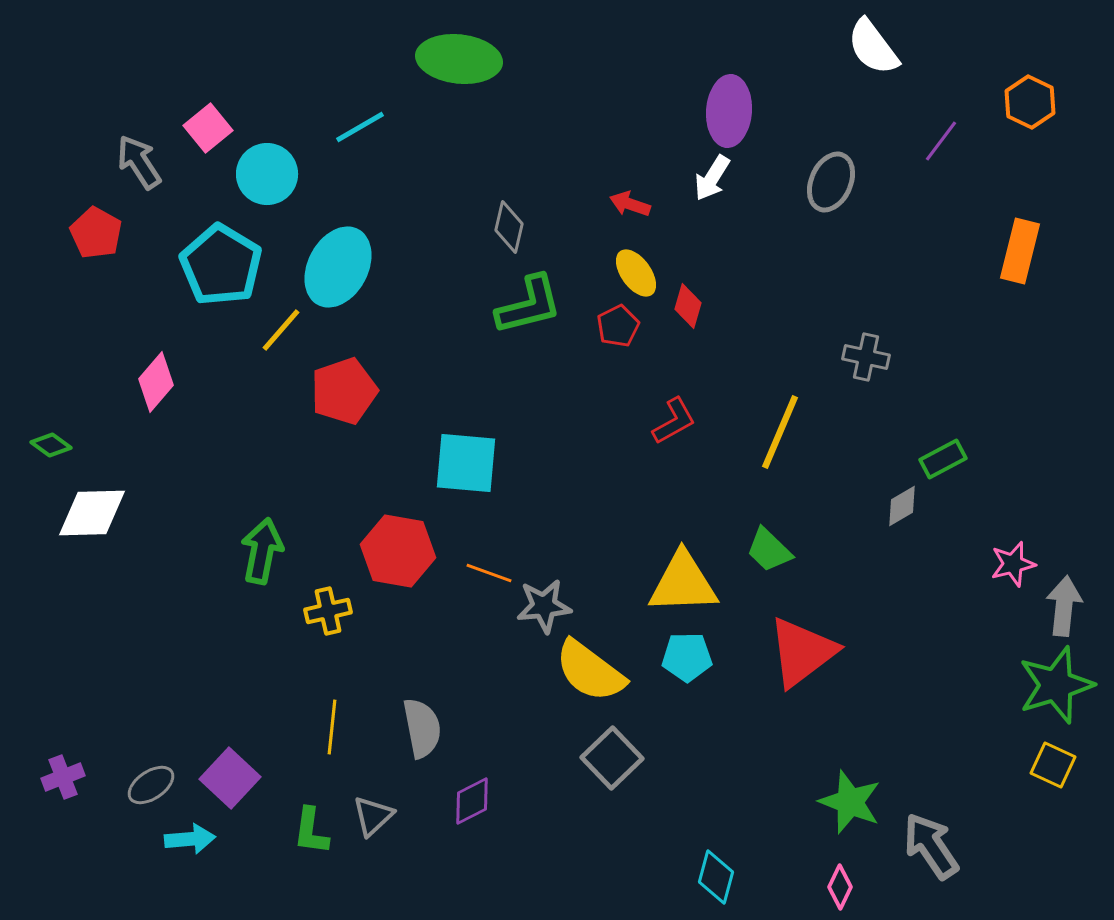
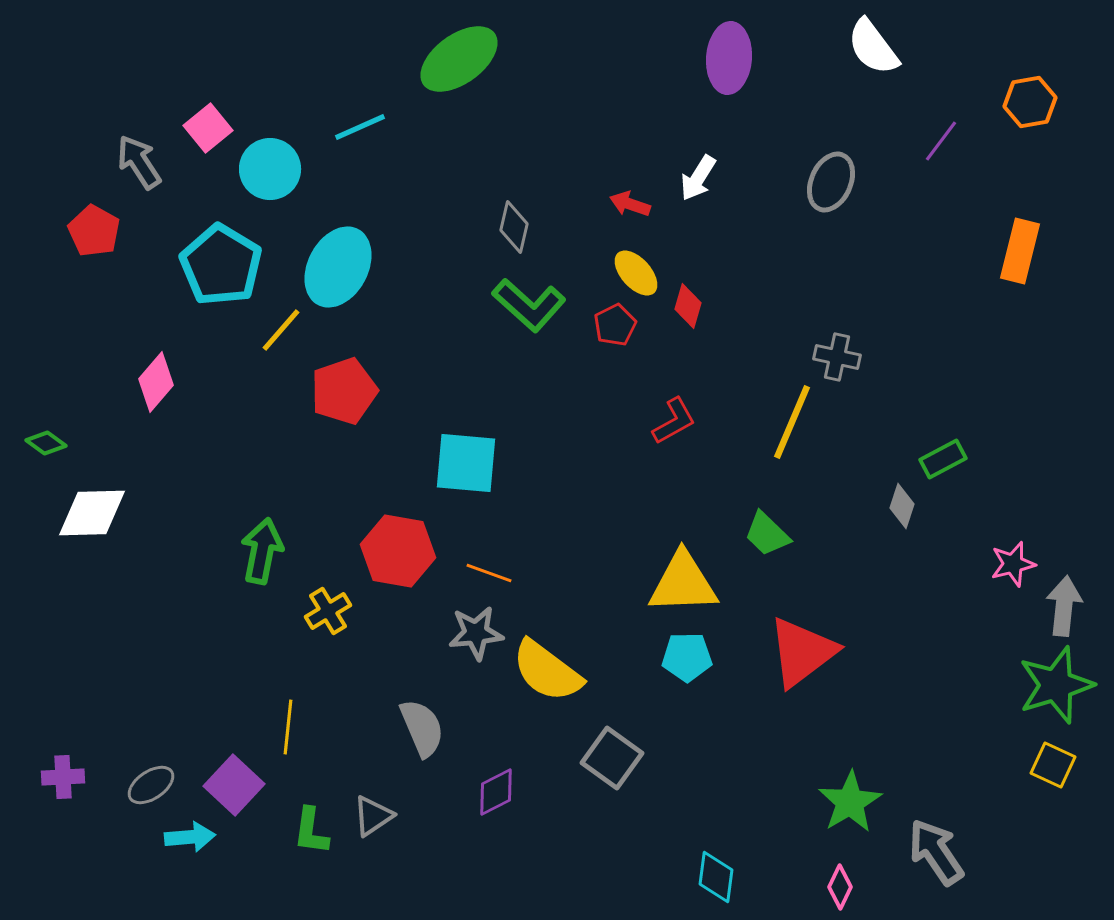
green ellipse at (459, 59): rotated 42 degrees counterclockwise
orange hexagon at (1030, 102): rotated 24 degrees clockwise
purple ellipse at (729, 111): moved 53 px up
cyan line at (360, 127): rotated 6 degrees clockwise
cyan circle at (267, 174): moved 3 px right, 5 px up
white arrow at (712, 178): moved 14 px left
gray diamond at (509, 227): moved 5 px right
red pentagon at (96, 233): moved 2 px left, 2 px up
yellow ellipse at (636, 273): rotated 6 degrees counterclockwise
green L-shape at (529, 305): rotated 56 degrees clockwise
red pentagon at (618, 326): moved 3 px left, 1 px up
gray cross at (866, 357): moved 29 px left
yellow line at (780, 432): moved 12 px right, 10 px up
green diamond at (51, 445): moved 5 px left, 2 px up
gray diamond at (902, 506): rotated 42 degrees counterclockwise
green trapezoid at (769, 550): moved 2 px left, 16 px up
gray star at (544, 606): moved 68 px left, 27 px down
yellow cross at (328, 611): rotated 18 degrees counterclockwise
yellow semicircle at (590, 671): moved 43 px left
yellow line at (332, 727): moved 44 px left
gray semicircle at (422, 728): rotated 12 degrees counterclockwise
gray square at (612, 758): rotated 10 degrees counterclockwise
purple cross at (63, 777): rotated 18 degrees clockwise
purple square at (230, 778): moved 4 px right, 7 px down
purple diamond at (472, 801): moved 24 px right, 9 px up
green star at (850, 802): rotated 20 degrees clockwise
gray triangle at (373, 816): rotated 9 degrees clockwise
cyan arrow at (190, 839): moved 2 px up
gray arrow at (931, 846): moved 5 px right, 6 px down
cyan diamond at (716, 877): rotated 8 degrees counterclockwise
